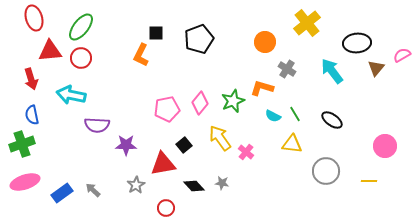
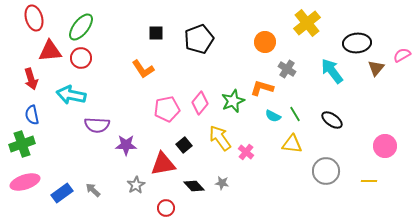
orange L-shape at (141, 55): moved 2 px right, 14 px down; rotated 60 degrees counterclockwise
